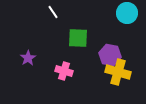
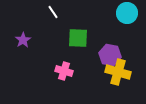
purple star: moved 5 px left, 18 px up
